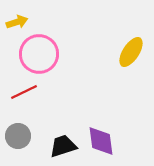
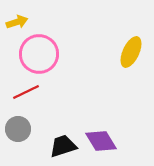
yellow ellipse: rotated 8 degrees counterclockwise
red line: moved 2 px right
gray circle: moved 7 px up
purple diamond: rotated 24 degrees counterclockwise
